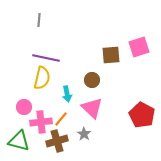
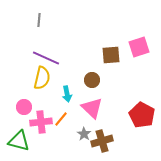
purple line: rotated 12 degrees clockwise
brown cross: moved 45 px right
